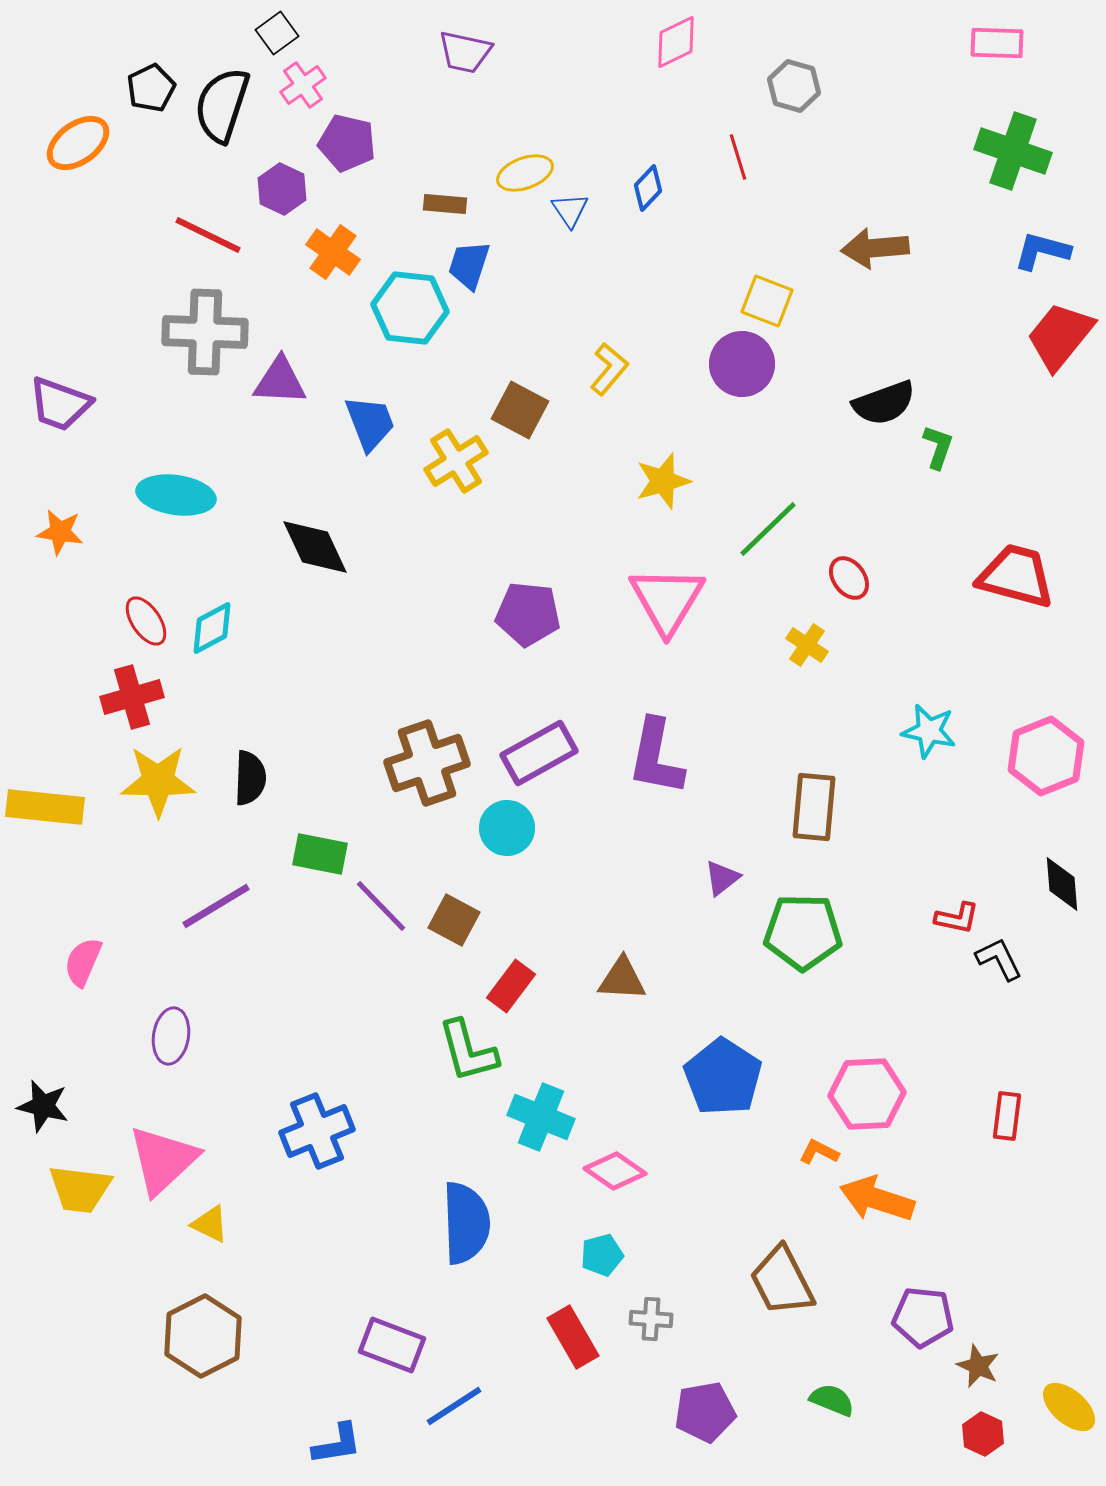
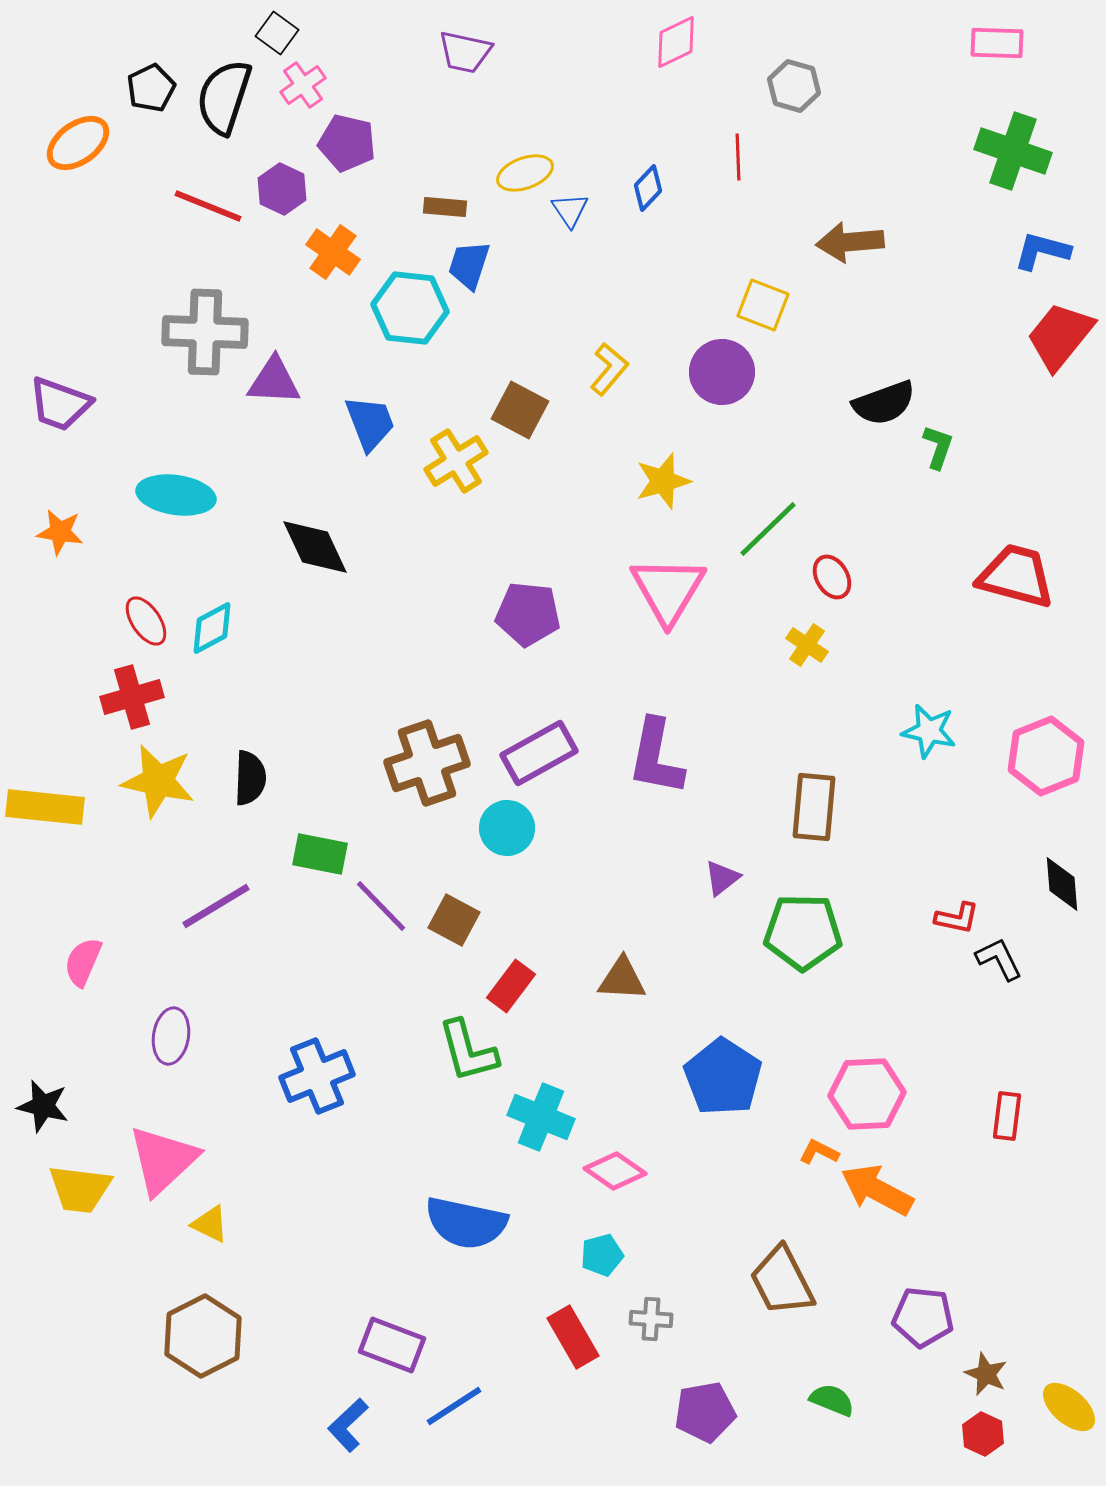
black square at (277, 33): rotated 18 degrees counterclockwise
black semicircle at (222, 105): moved 2 px right, 8 px up
red line at (738, 157): rotated 15 degrees clockwise
brown rectangle at (445, 204): moved 3 px down
red line at (208, 235): moved 29 px up; rotated 4 degrees counterclockwise
brown arrow at (875, 248): moved 25 px left, 6 px up
yellow square at (767, 301): moved 4 px left, 4 px down
purple circle at (742, 364): moved 20 px left, 8 px down
purple triangle at (280, 381): moved 6 px left
red ellipse at (849, 578): moved 17 px left, 1 px up; rotated 6 degrees clockwise
pink triangle at (667, 600): moved 1 px right, 10 px up
yellow star at (158, 781): rotated 12 degrees clockwise
blue cross at (317, 1131): moved 55 px up
orange arrow at (877, 1199): moved 9 px up; rotated 10 degrees clockwise
blue semicircle at (466, 1223): rotated 104 degrees clockwise
brown star at (978, 1366): moved 8 px right, 8 px down
blue L-shape at (337, 1444): moved 11 px right, 19 px up; rotated 146 degrees clockwise
